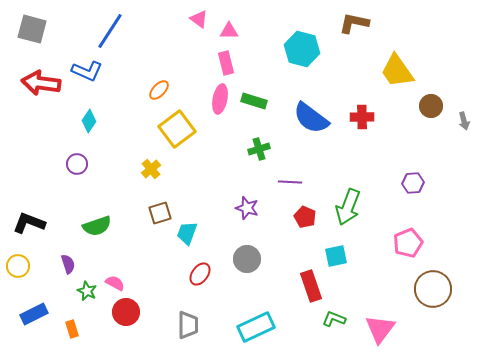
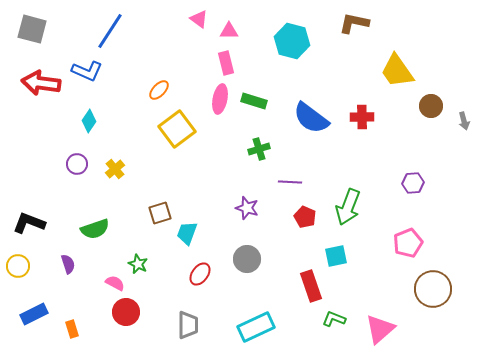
cyan hexagon at (302, 49): moved 10 px left, 8 px up
yellow cross at (151, 169): moved 36 px left
green semicircle at (97, 226): moved 2 px left, 3 px down
green star at (87, 291): moved 51 px right, 27 px up
pink triangle at (380, 329): rotated 12 degrees clockwise
